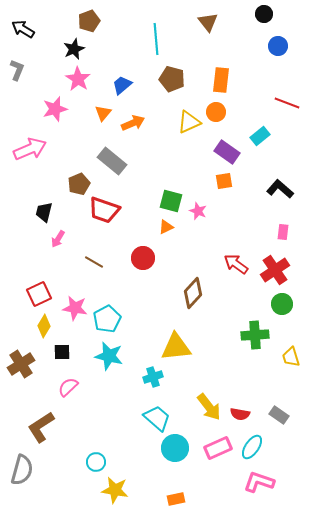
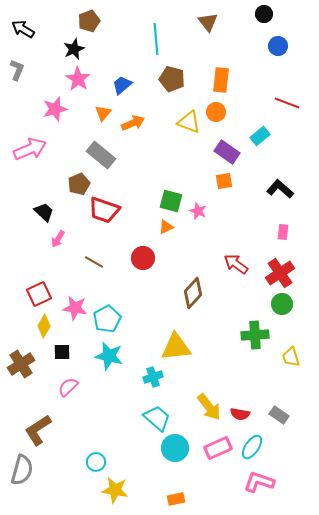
yellow triangle at (189, 122): rotated 45 degrees clockwise
gray rectangle at (112, 161): moved 11 px left, 6 px up
black trapezoid at (44, 212): rotated 120 degrees clockwise
red cross at (275, 270): moved 5 px right, 3 px down
brown L-shape at (41, 427): moved 3 px left, 3 px down
